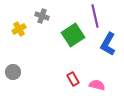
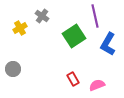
gray cross: rotated 16 degrees clockwise
yellow cross: moved 1 px right, 1 px up
green square: moved 1 px right, 1 px down
gray circle: moved 3 px up
pink semicircle: rotated 35 degrees counterclockwise
